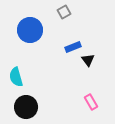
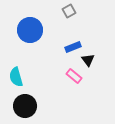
gray square: moved 5 px right, 1 px up
pink rectangle: moved 17 px left, 26 px up; rotated 21 degrees counterclockwise
black circle: moved 1 px left, 1 px up
